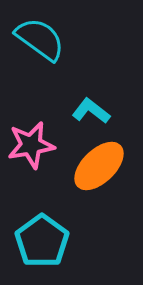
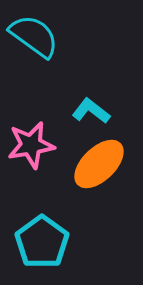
cyan semicircle: moved 6 px left, 3 px up
orange ellipse: moved 2 px up
cyan pentagon: moved 1 px down
